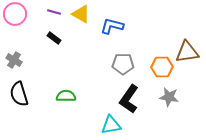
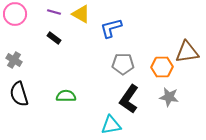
blue L-shape: moved 1 px left, 2 px down; rotated 30 degrees counterclockwise
